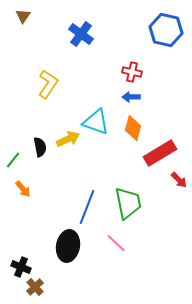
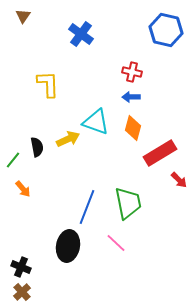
yellow L-shape: rotated 36 degrees counterclockwise
black semicircle: moved 3 px left
brown cross: moved 13 px left, 5 px down
